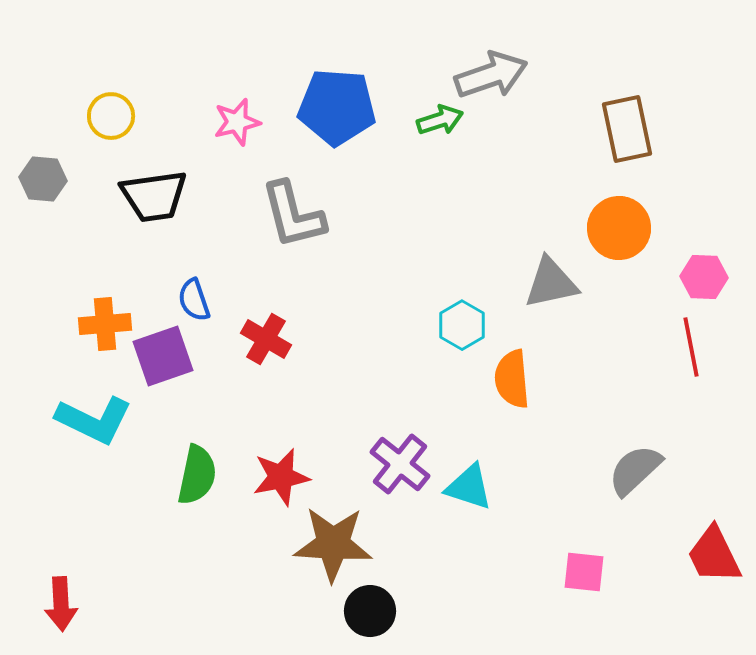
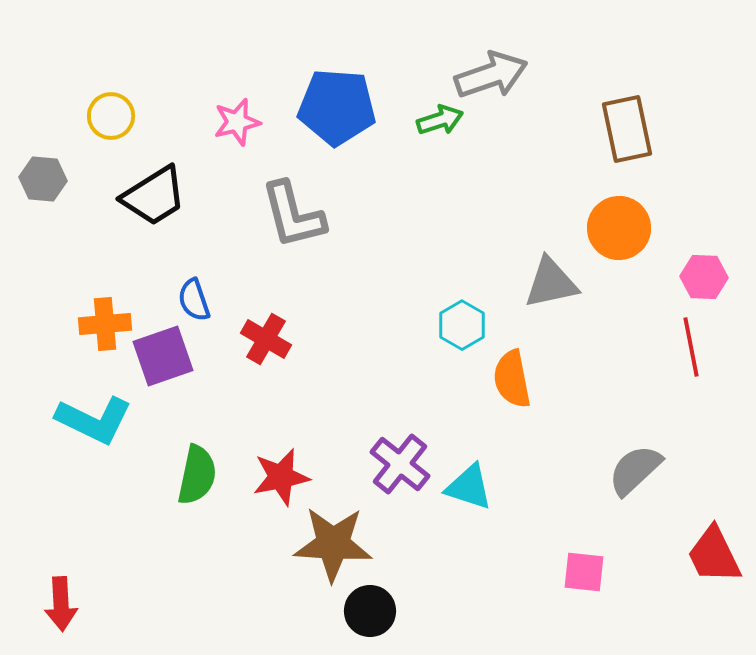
black trapezoid: rotated 24 degrees counterclockwise
orange semicircle: rotated 6 degrees counterclockwise
